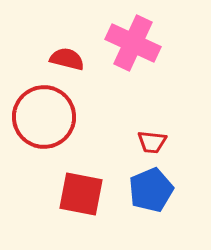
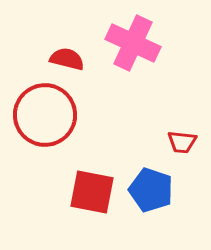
red circle: moved 1 px right, 2 px up
red trapezoid: moved 30 px right
blue pentagon: rotated 30 degrees counterclockwise
red square: moved 11 px right, 2 px up
